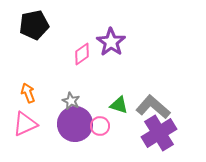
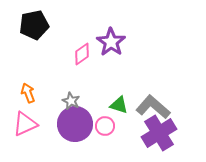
pink circle: moved 5 px right
